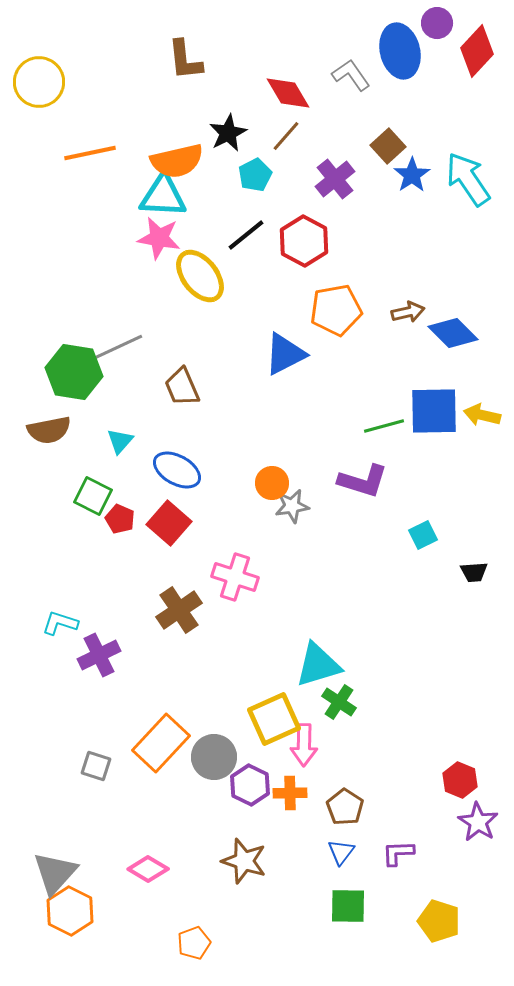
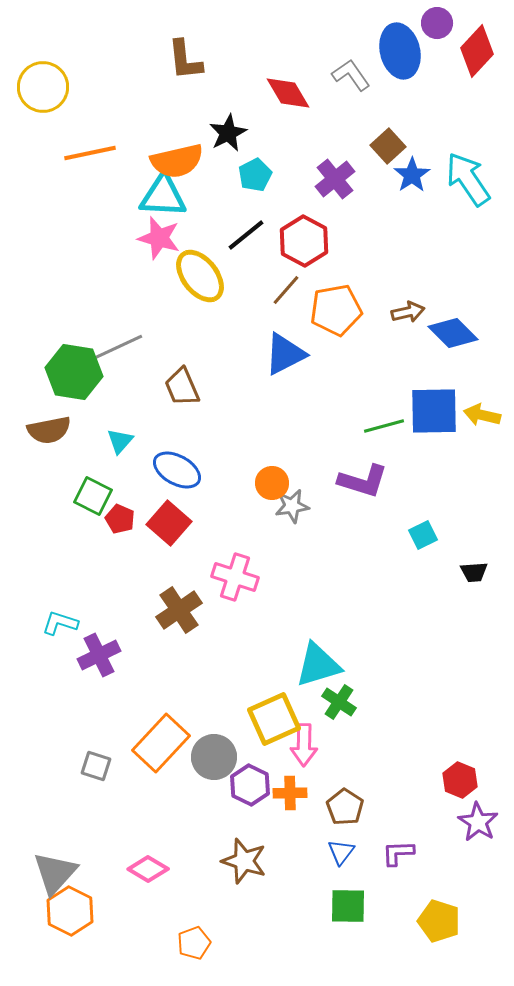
yellow circle at (39, 82): moved 4 px right, 5 px down
brown line at (286, 136): moved 154 px down
pink star at (159, 238): rotated 6 degrees clockwise
